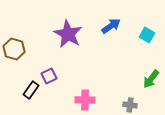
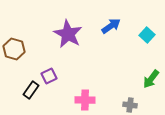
cyan square: rotated 14 degrees clockwise
